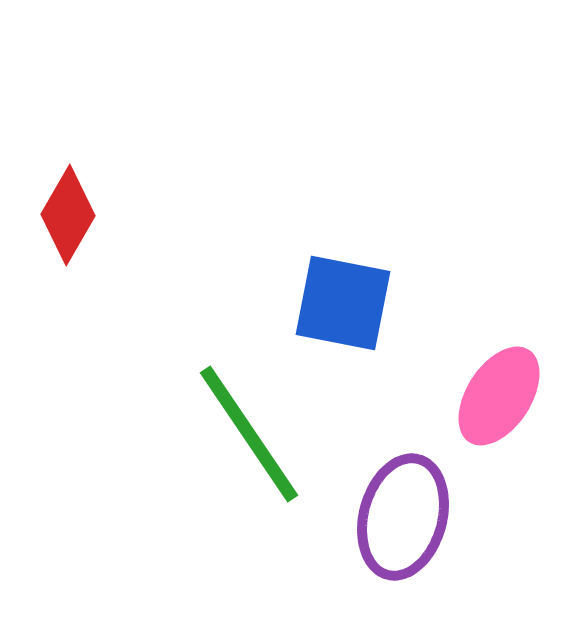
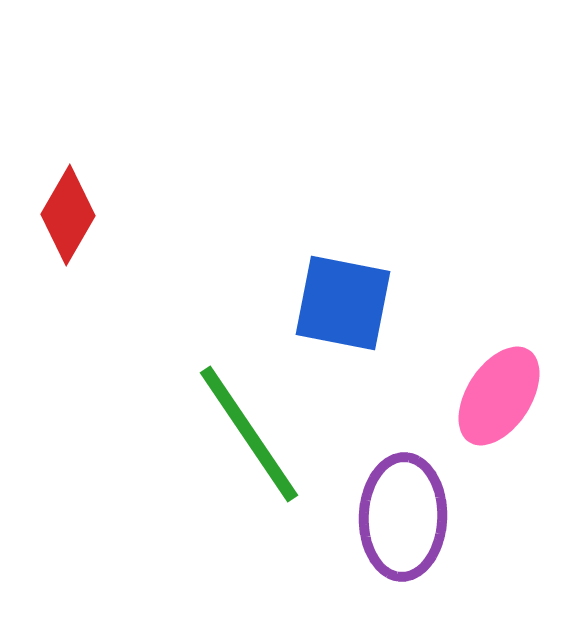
purple ellipse: rotated 13 degrees counterclockwise
